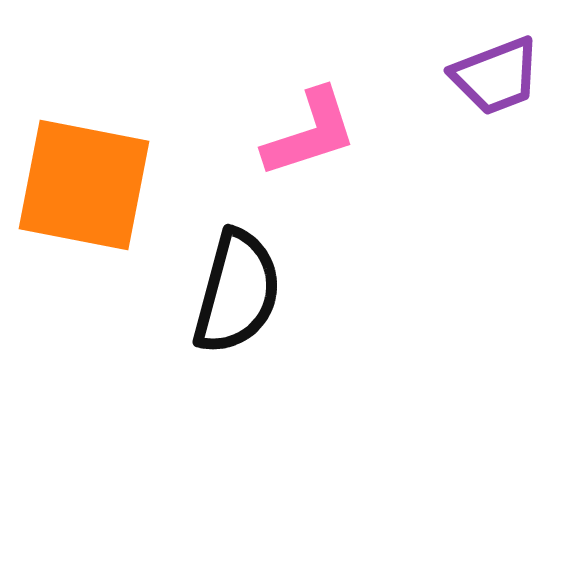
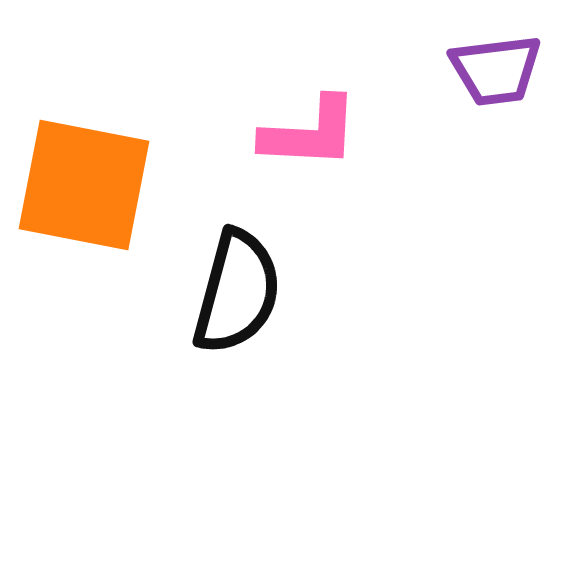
purple trapezoid: moved 6 px up; rotated 14 degrees clockwise
pink L-shape: rotated 21 degrees clockwise
